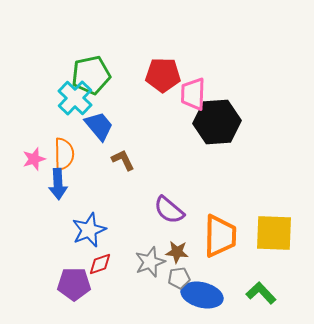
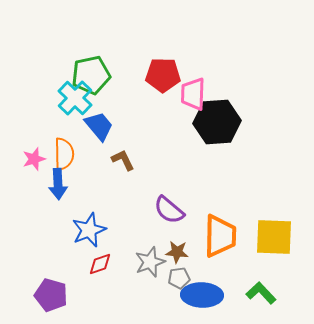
yellow square: moved 4 px down
purple pentagon: moved 23 px left, 11 px down; rotated 16 degrees clockwise
blue ellipse: rotated 12 degrees counterclockwise
